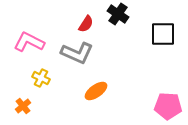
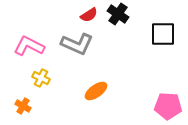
red semicircle: moved 3 px right, 9 px up; rotated 24 degrees clockwise
pink L-shape: moved 4 px down
gray L-shape: moved 9 px up
orange cross: rotated 21 degrees counterclockwise
